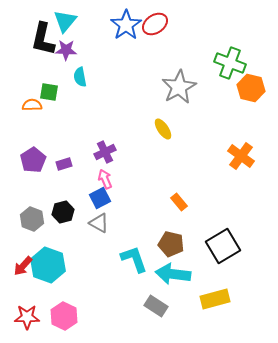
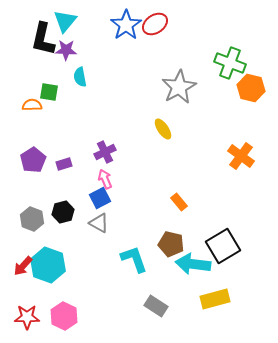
cyan arrow: moved 20 px right, 10 px up
